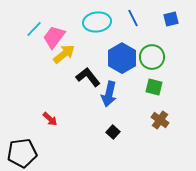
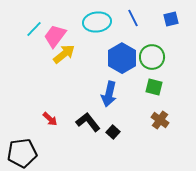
pink trapezoid: moved 1 px right, 1 px up
black L-shape: moved 45 px down
